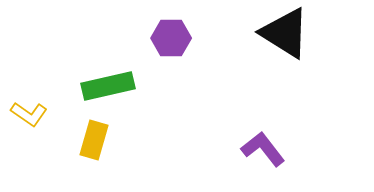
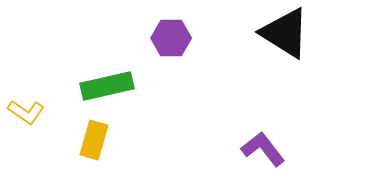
green rectangle: moved 1 px left
yellow L-shape: moved 3 px left, 2 px up
